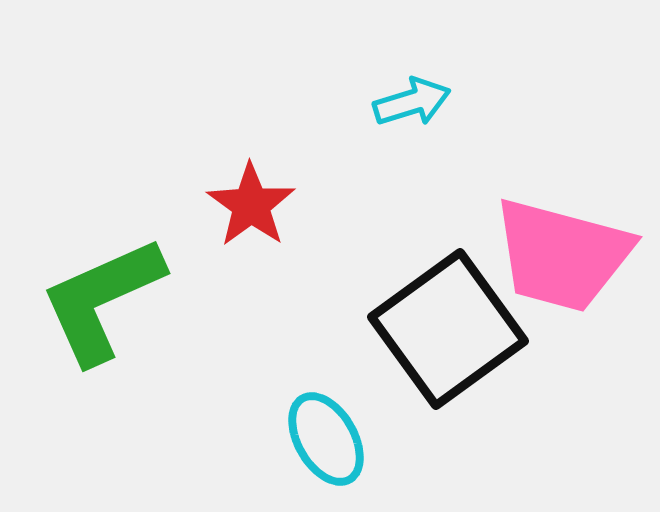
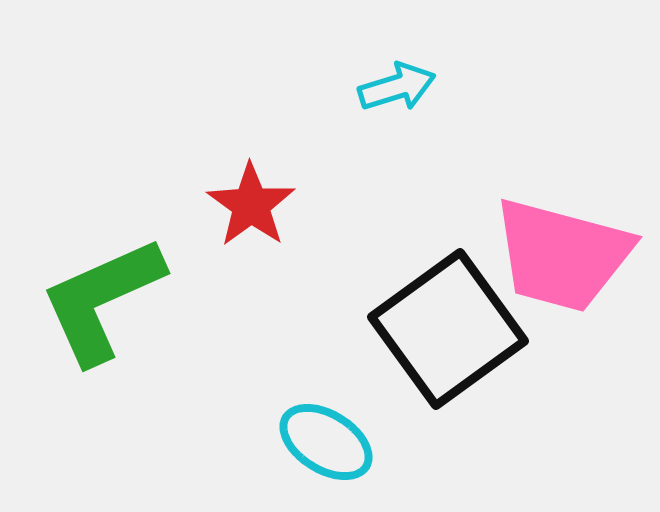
cyan arrow: moved 15 px left, 15 px up
cyan ellipse: moved 3 px down; rotated 28 degrees counterclockwise
